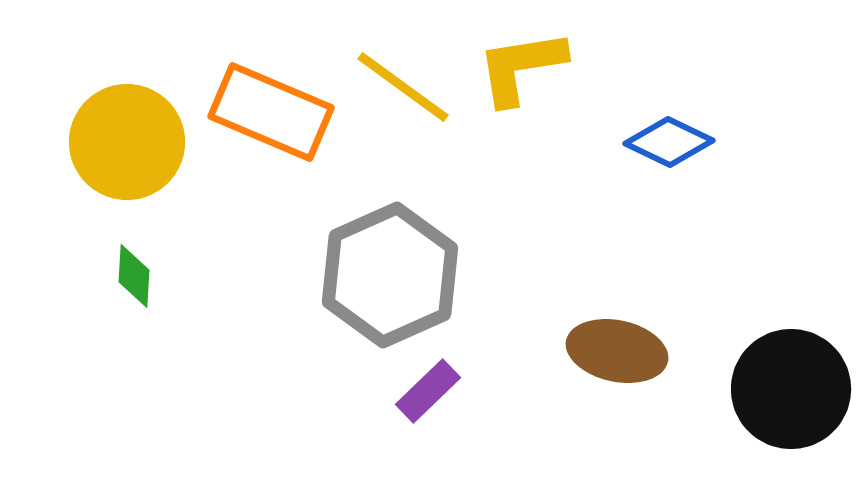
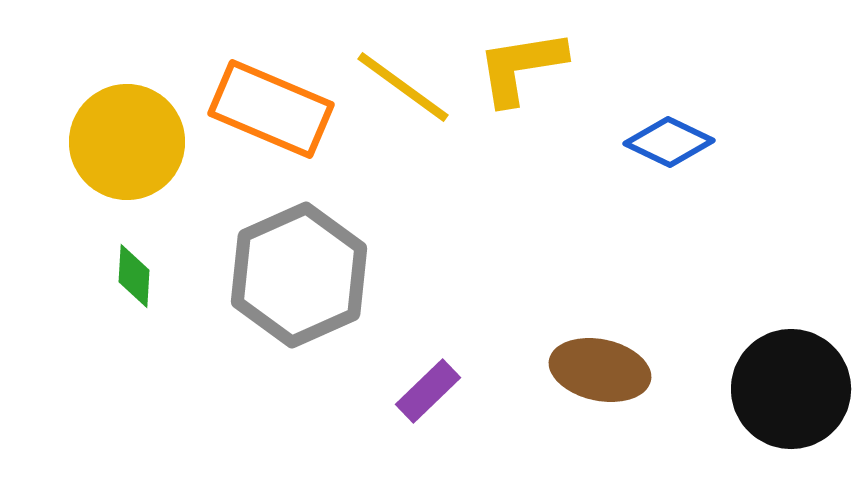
orange rectangle: moved 3 px up
gray hexagon: moved 91 px left
brown ellipse: moved 17 px left, 19 px down
